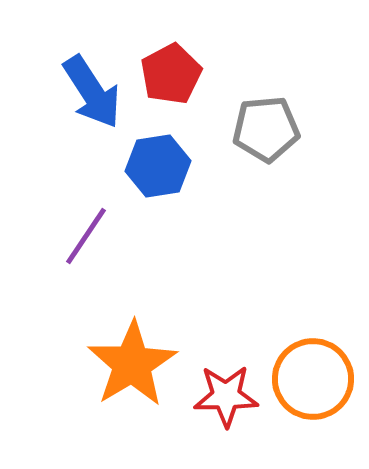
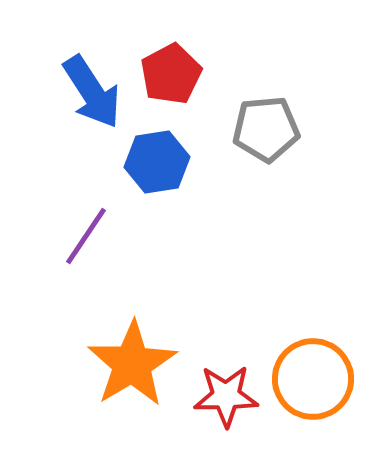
blue hexagon: moved 1 px left, 4 px up
